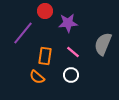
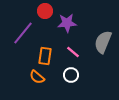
purple star: moved 1 px left
gray semicircle: moved 2 px up
